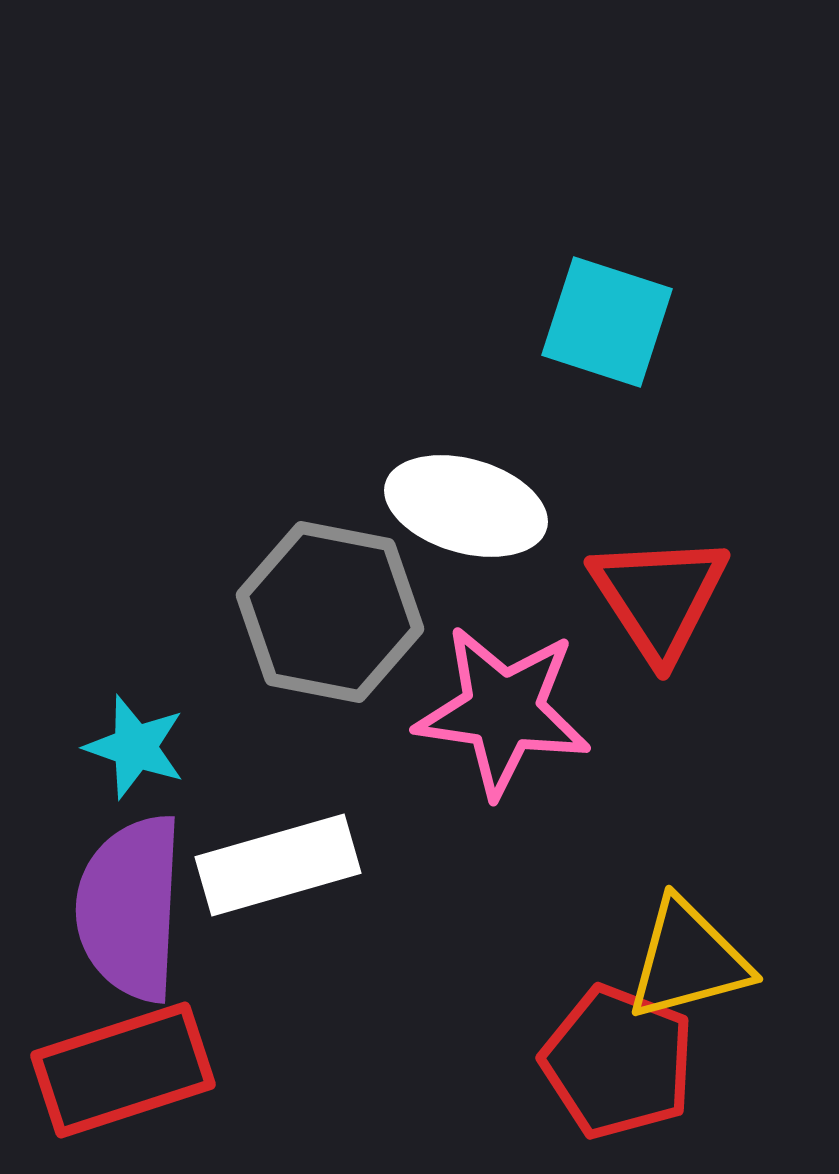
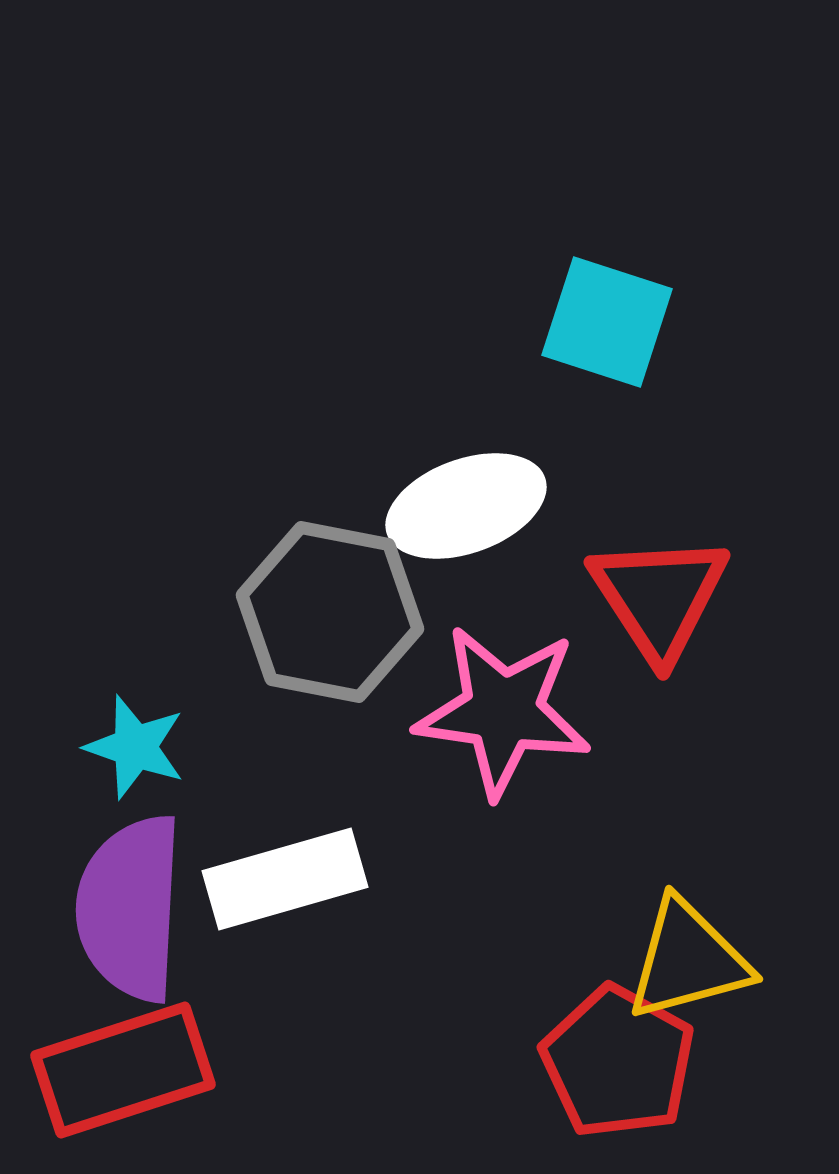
white ellipse: rotated 36 degrees counterclockwise
white rectangle: moved 7 px right, 14 px down
red pentagon: rotated 8 degrees clockwise
